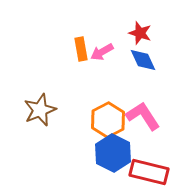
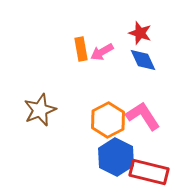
blue hexagon: moved 3 px right, 4 px down
